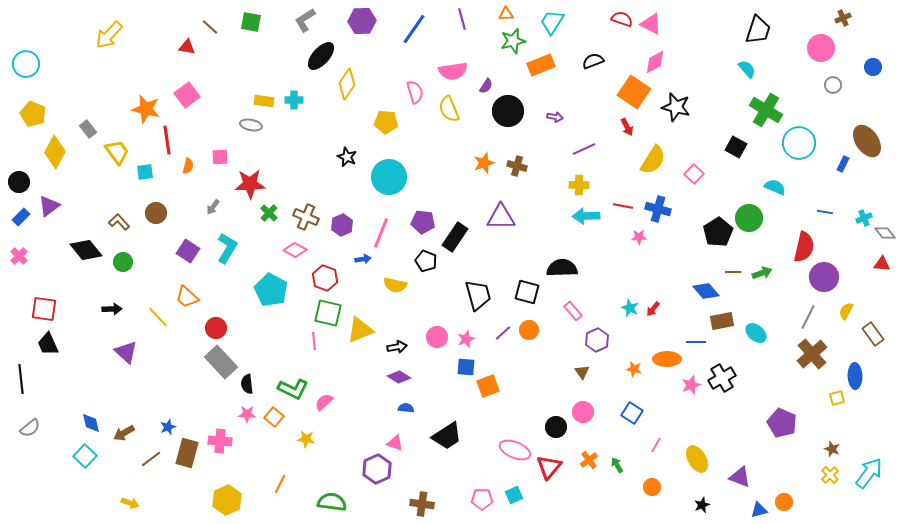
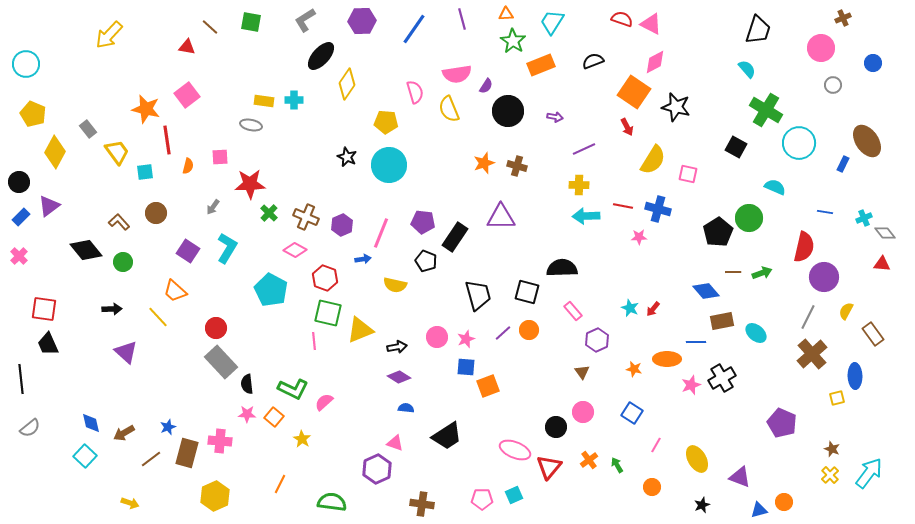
green star at (513, 41): rotated 25 degrees counterclockwise
blue circle at (873, 67): moved 4 px up
pink semicircle at (453, 71): moved 4 px right, 3 px down
pink square at (694, 174): moved 6 px left; rotated 30 degrees counterclockwise
cyan circle at (389, 177): moved 12 px up
orange trapezoid at (187, 297): moved 12 px left, 6 px up
yellow star at (306, 439): moved 4 px left; rotated 24 degrees clockwise
yellow hexagon at (227, 500): moved 12 px left, 4 px up
